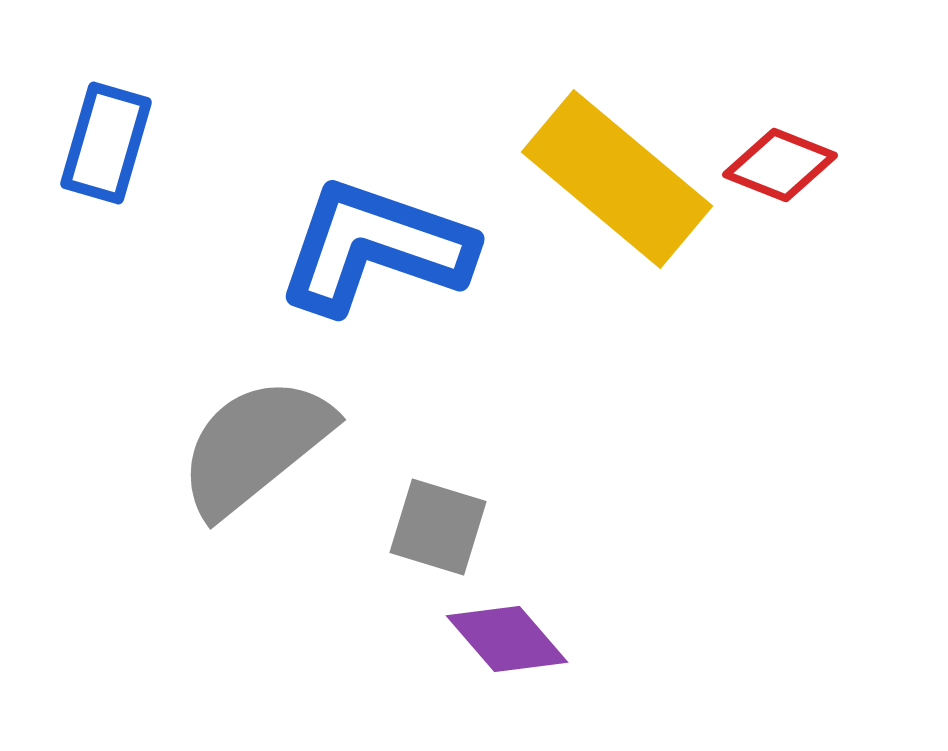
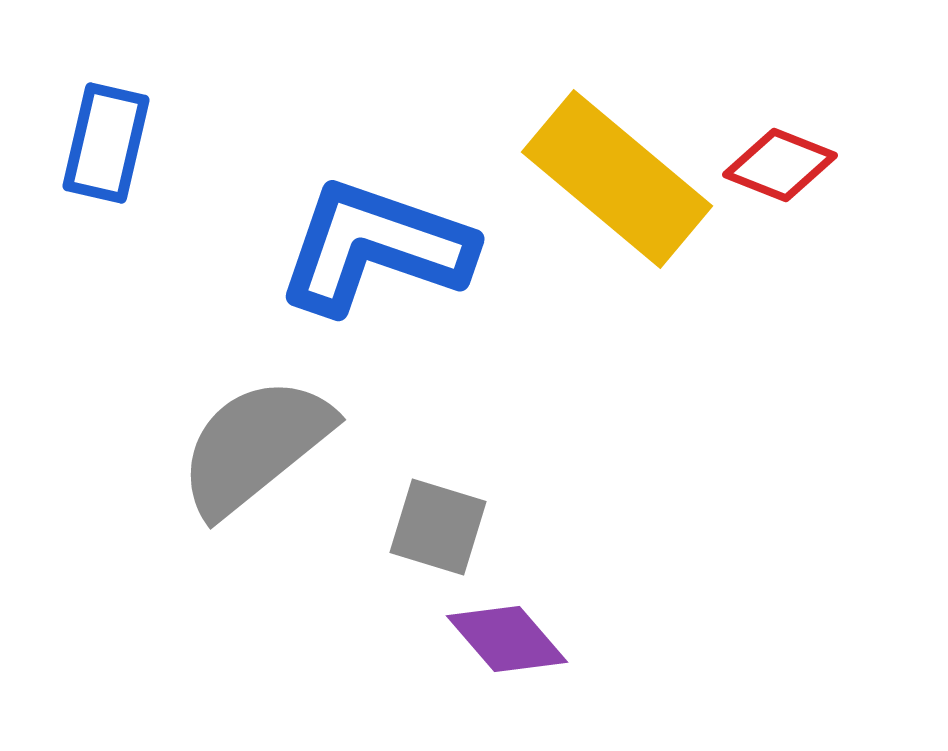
blue rectangle: rotated 3 degrees counterclockwise
